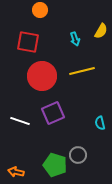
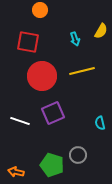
green pentagon: moved 3 px left
